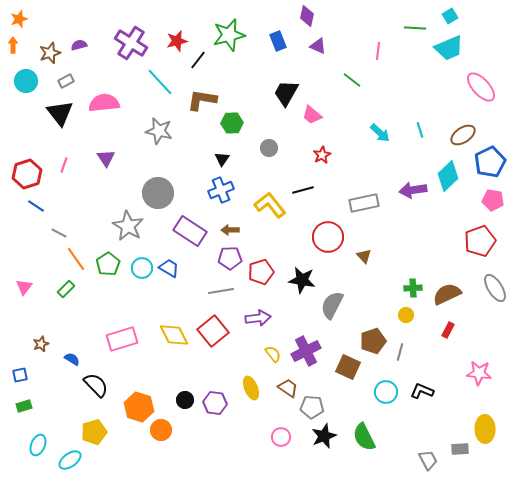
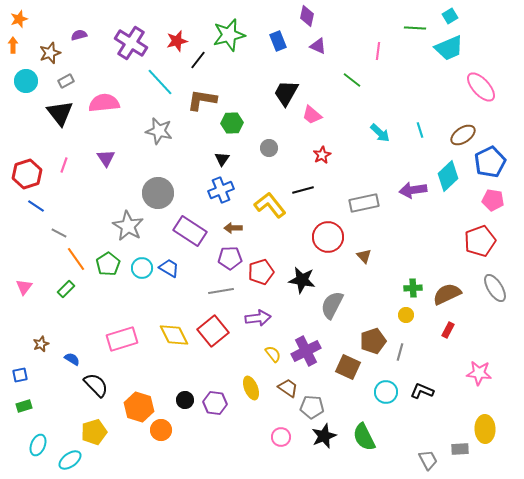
purple semicircle at (79, 45): moved 10 px up
brown arrow at (230, 230): moved 3 px right, 2 px up
